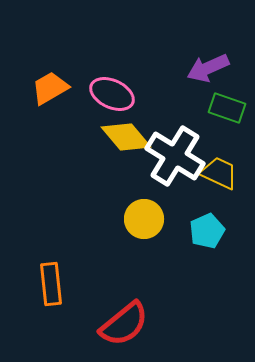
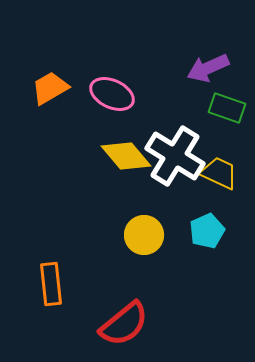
yellow diamond: moved 19 px down
yellow circle: moved 16 px down
